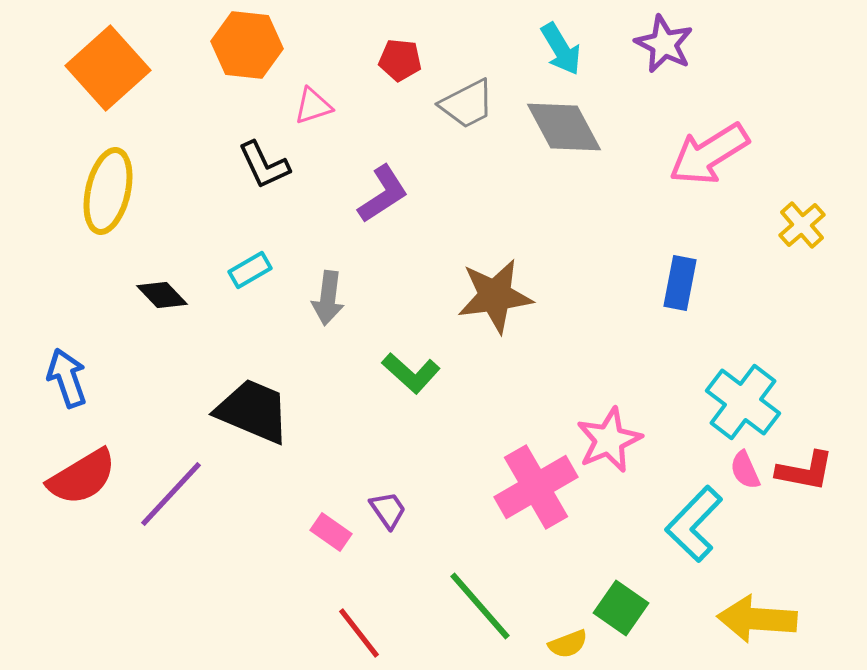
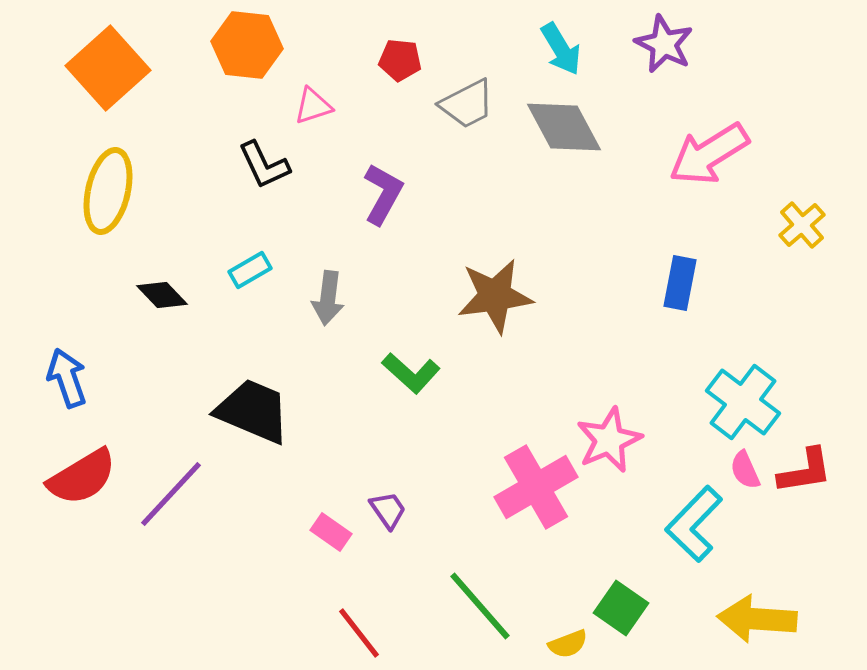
purple L-shape: rotated 28 degrees counterclockwise
red L-shape: rotated 20 degrees counterclockwise
